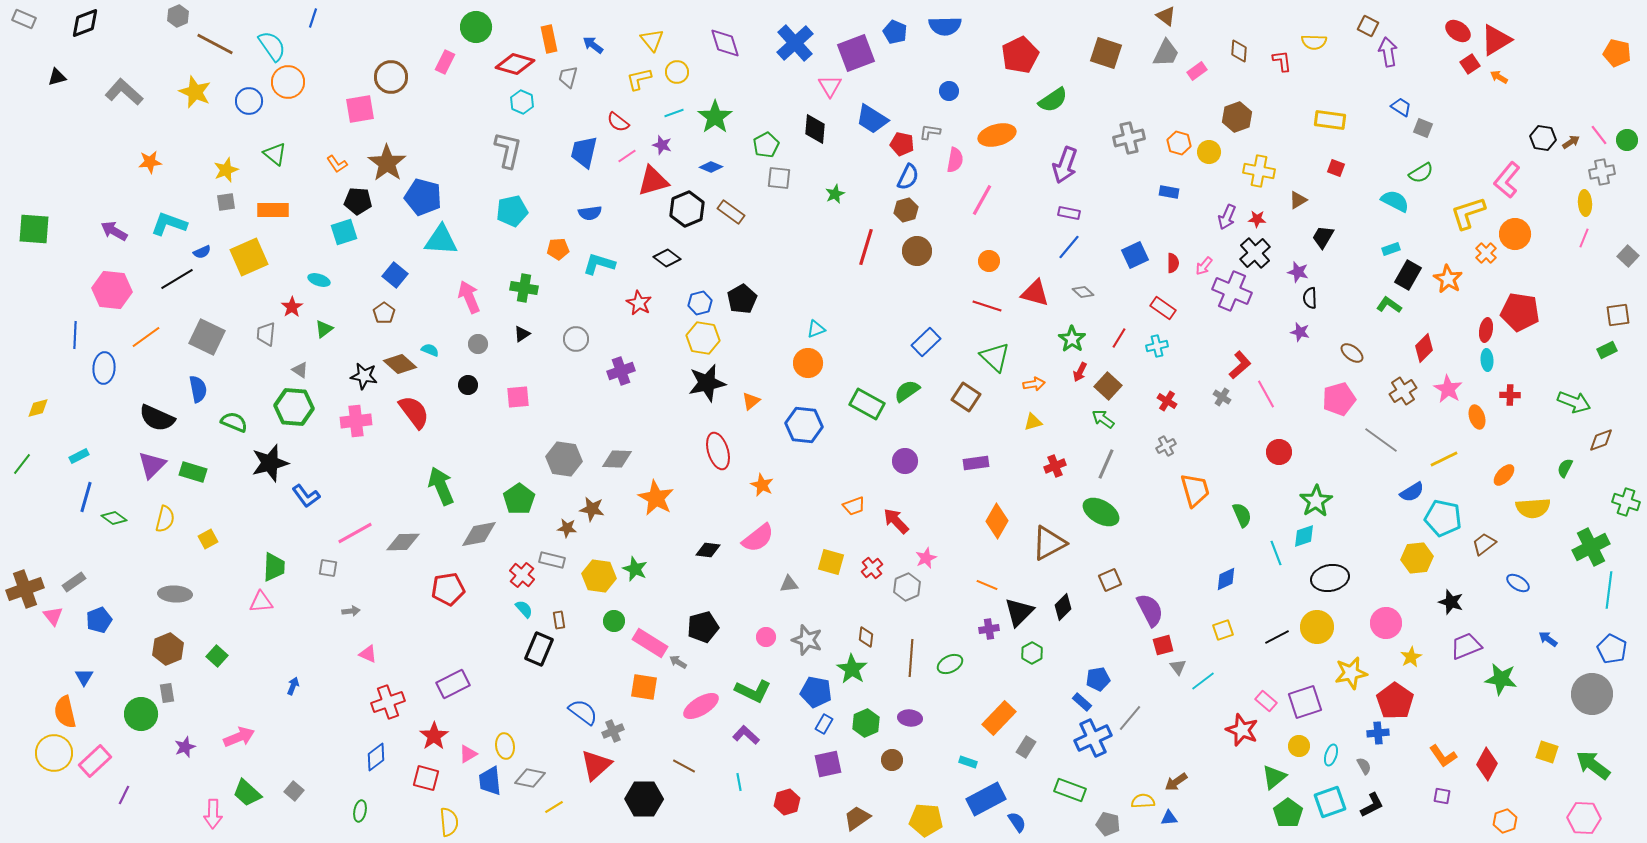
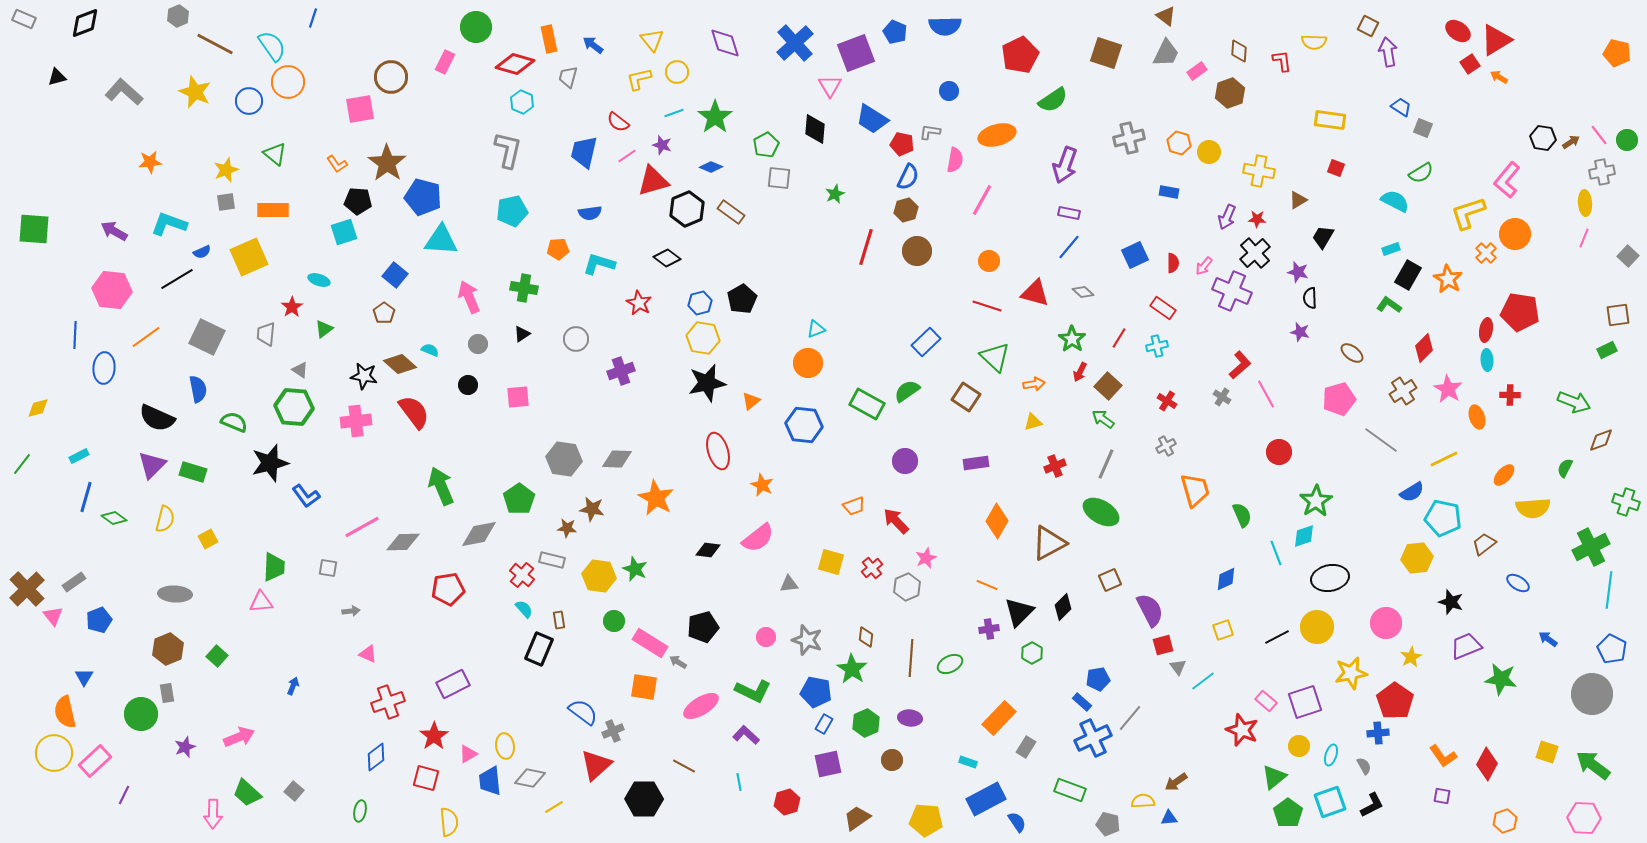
brown hexagon at (1237, 117): moved 7 px left, 24 px up
pink line at (355, 533): moved 7 px right, 6 px up
brown cross at (25, 589): moved 2 px right; rotated 24 degrees counterclockwise
